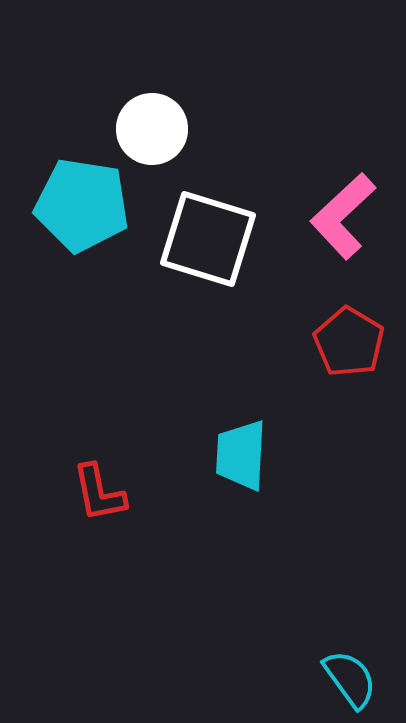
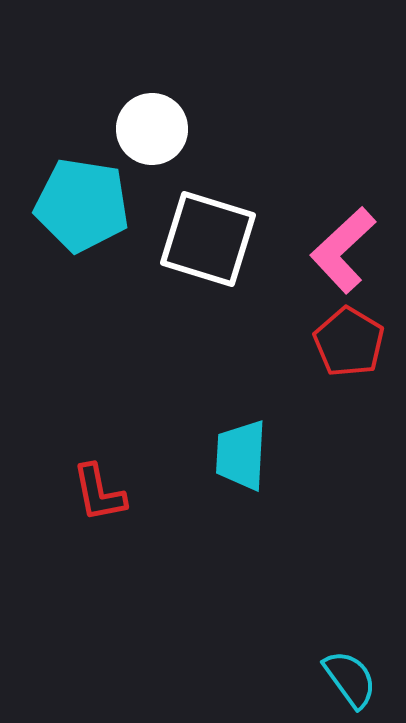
pink L-shape: moved 34 px down
